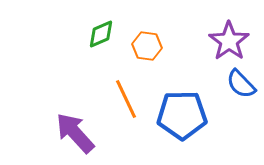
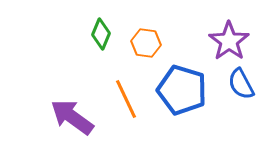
green diamond: rotated 44 degrees counterclockwise
orange hexagon: moved 1 px left, 3 px up
blue semicircle: rotated 16 degrees clockwise
blue pentagon: moved 25 px up; rotated 18 degrees clockwise
purple arrow: moved 3 px left, 16 px up; rotated 12 degrees counterclockwise
